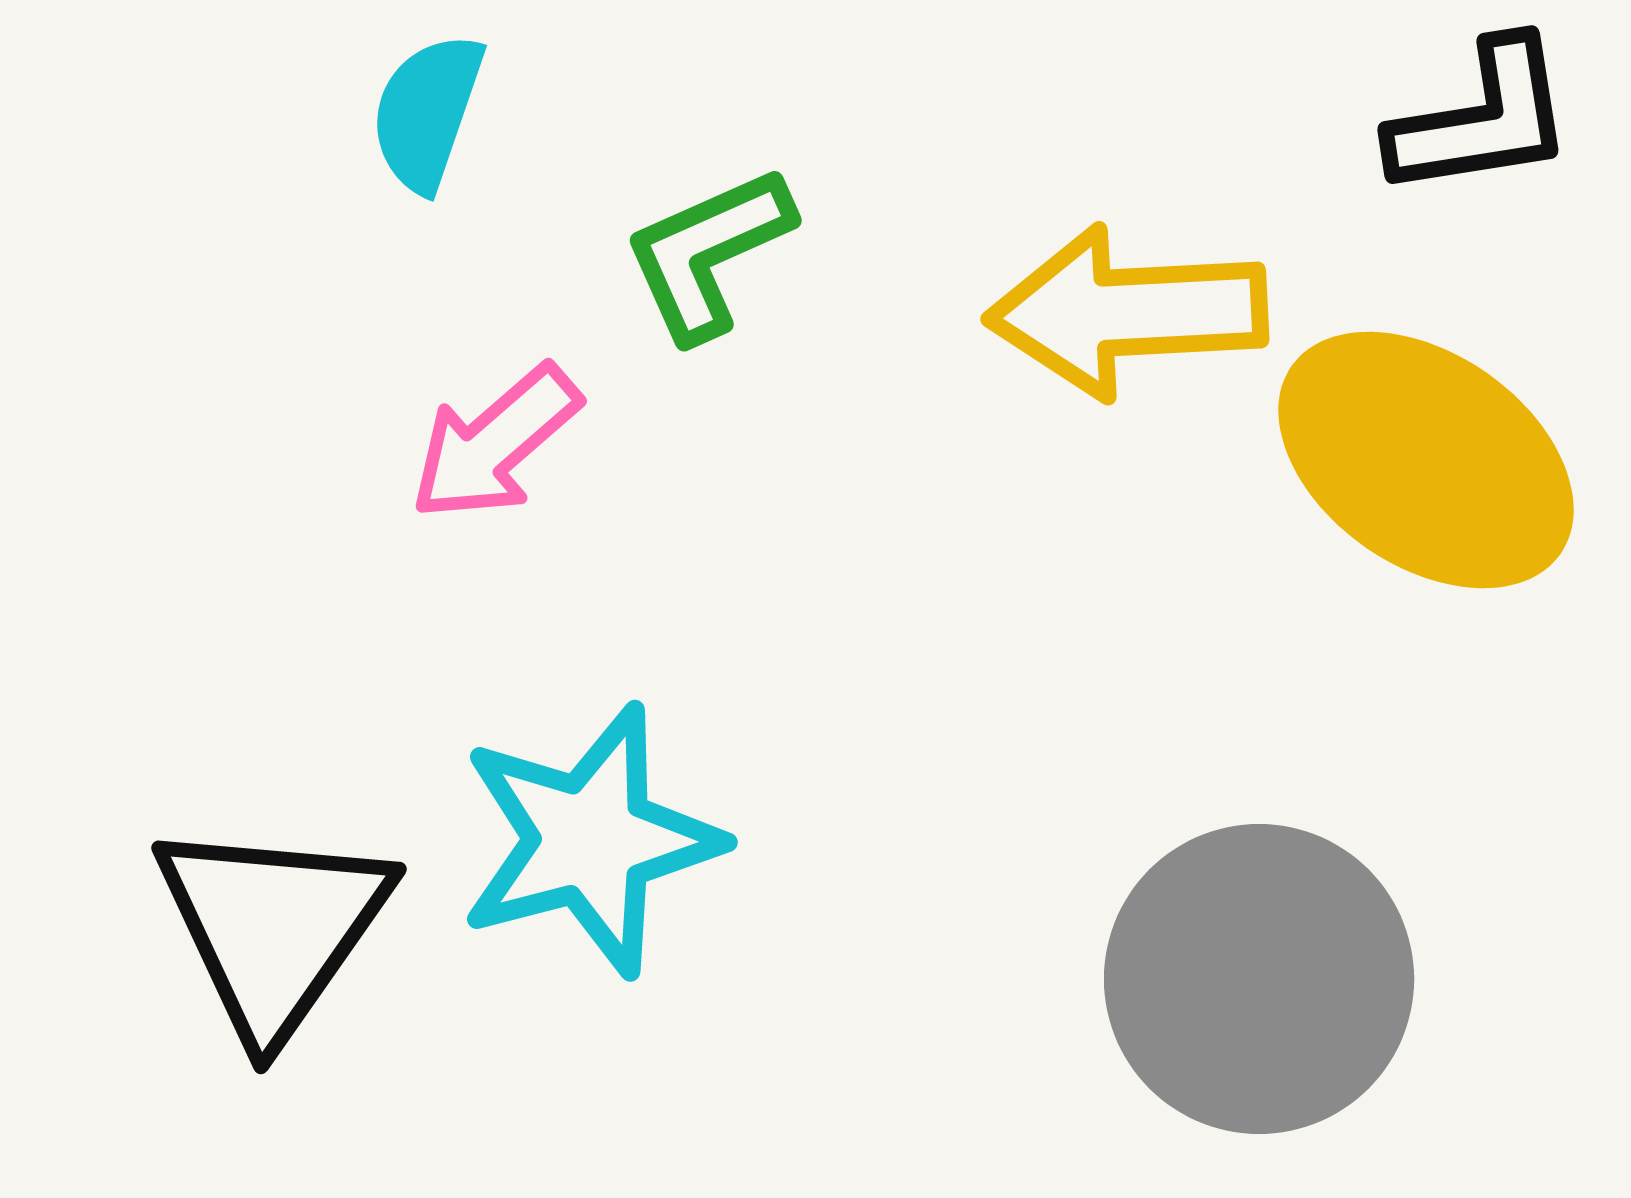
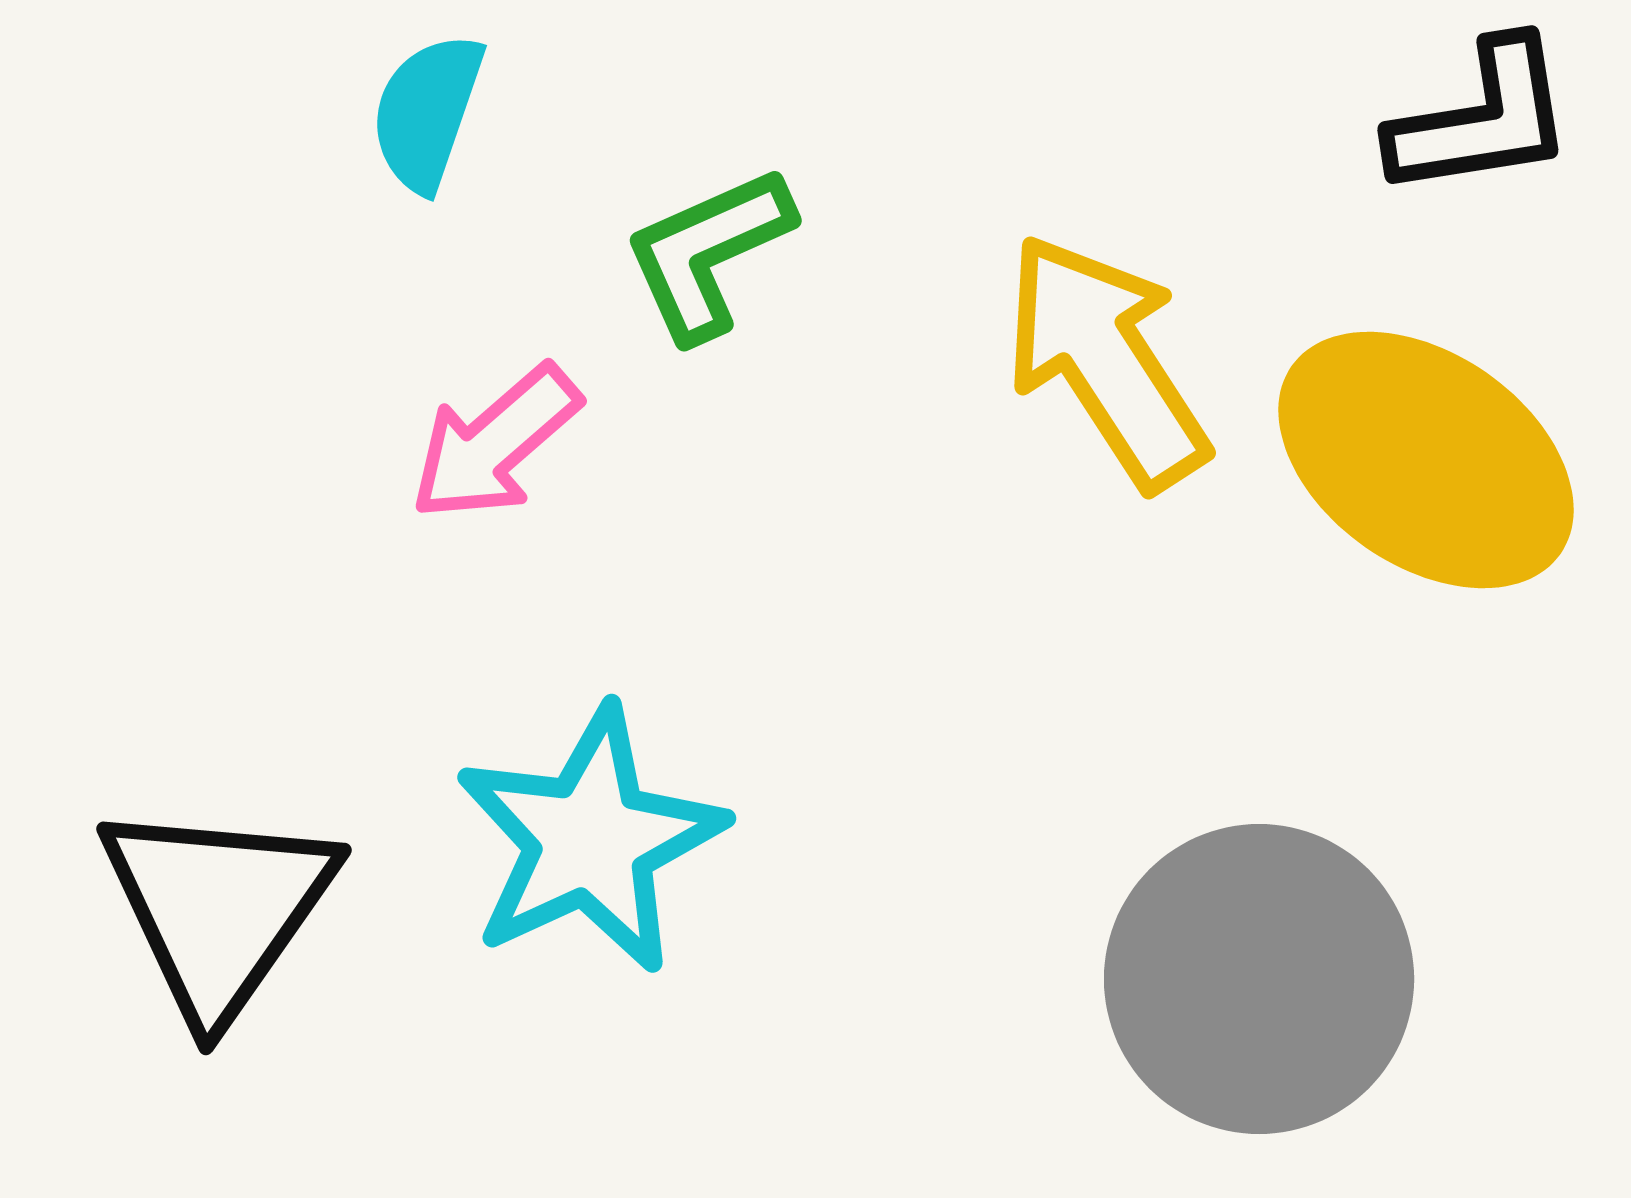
yellow arrow: moved 21 px left, 49 px down; rotated 60 degrees clockwise
cyan star: rotated 10 degrees counterclockwise
black triangle: moved 55 px left, 19 px up
